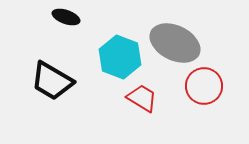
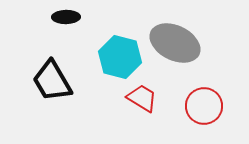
black ellipse: rotated 20 degrees counterclockwise
cyan hexagon: rotated 6 degrees counterclockwise
black trapezoid: rotated 30 degrees clockwise
red circle: moved 20 px down
